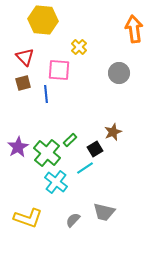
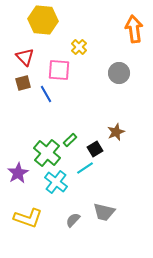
blue line: rotated 24 degrees counterclockwise
brown star: moved 3 px right
purple star: moved 26 px down
